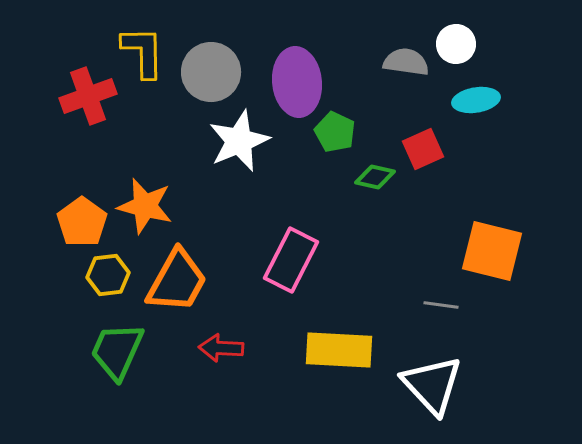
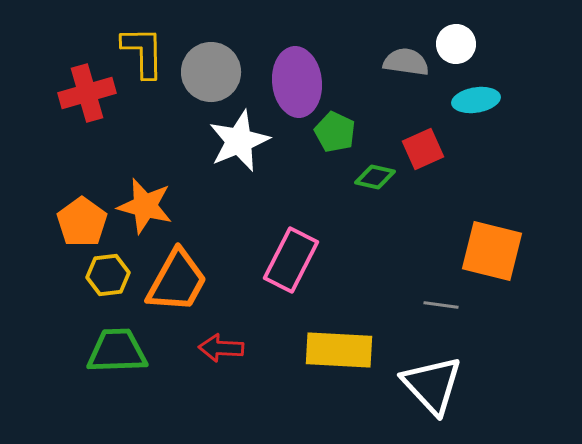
red cross: moved 1 px left, 3 px up; rotated 4 degrees clockwise
green trapezoid: rotated 64 degrees clockwise
